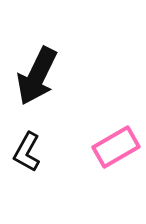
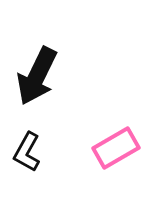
pink rectangle: moved 1 px down
